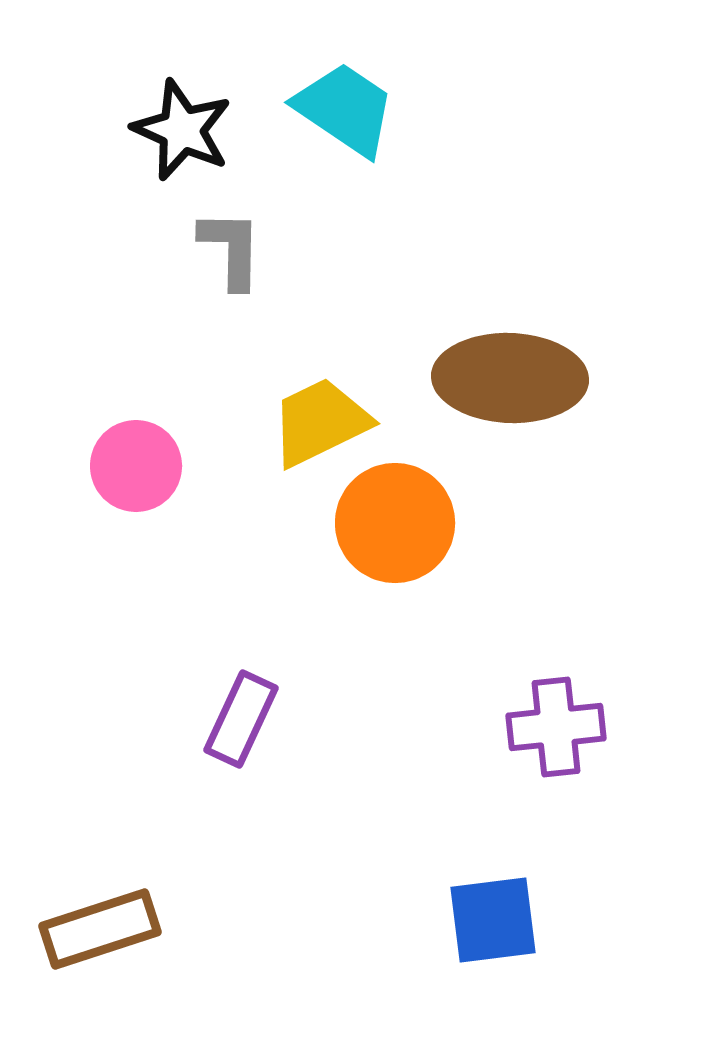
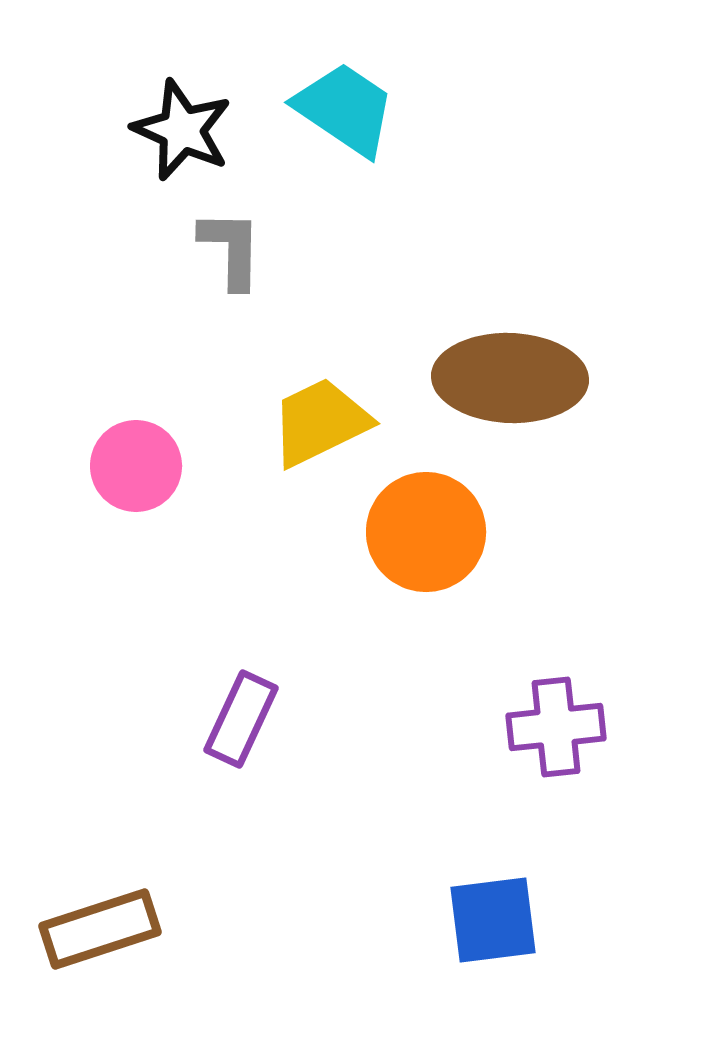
orange circle: moved 31 px right, 9 px down
